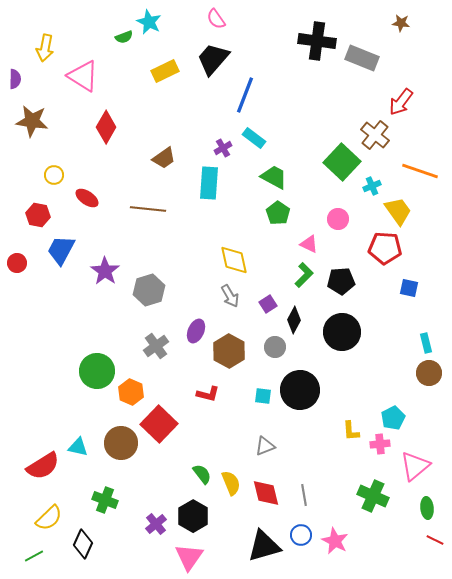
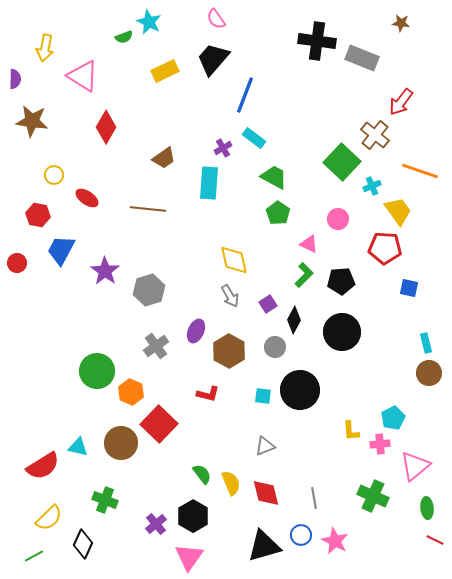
gray line at (304, 495): moved 10 px right, 3 px down
